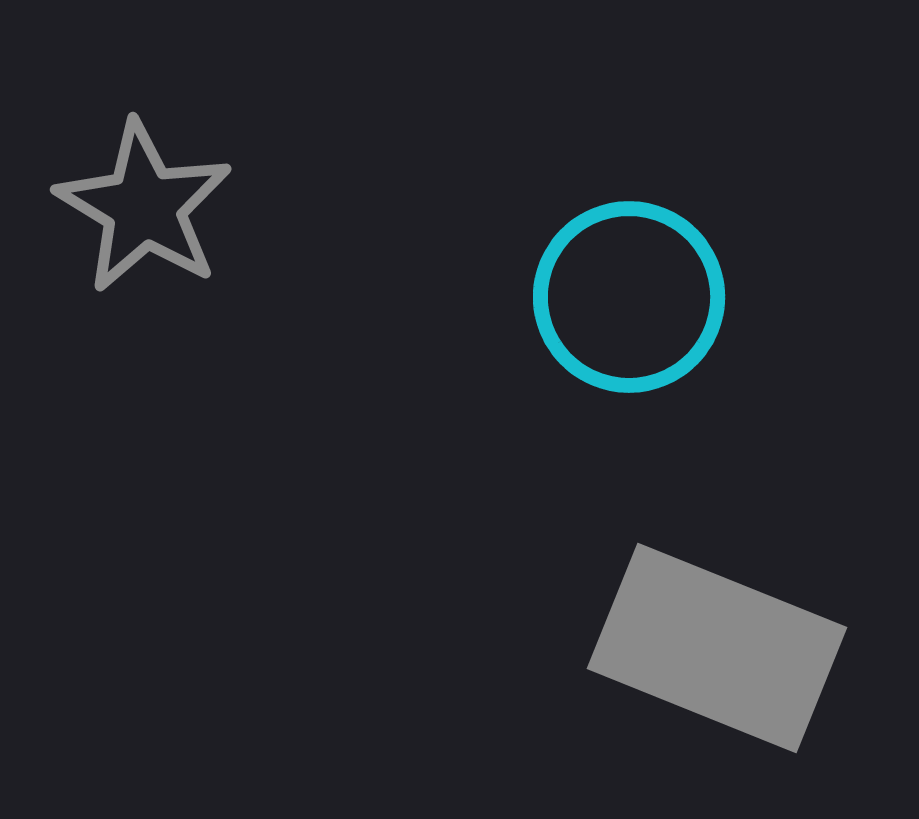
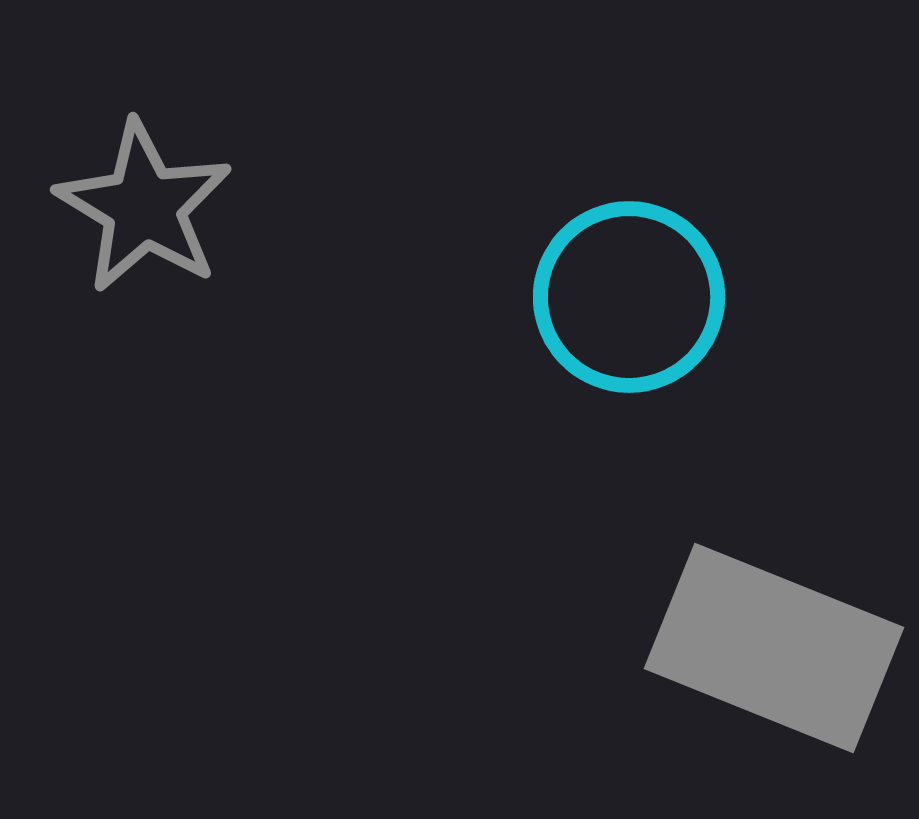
gray rectangle: moved 57 px right
